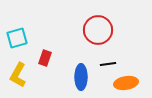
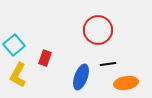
cyan square: moved 3 px left, 7 px down; rotated 25 degrees counterclockwise
blue ellipse: rotated 20 degrees clockwise
